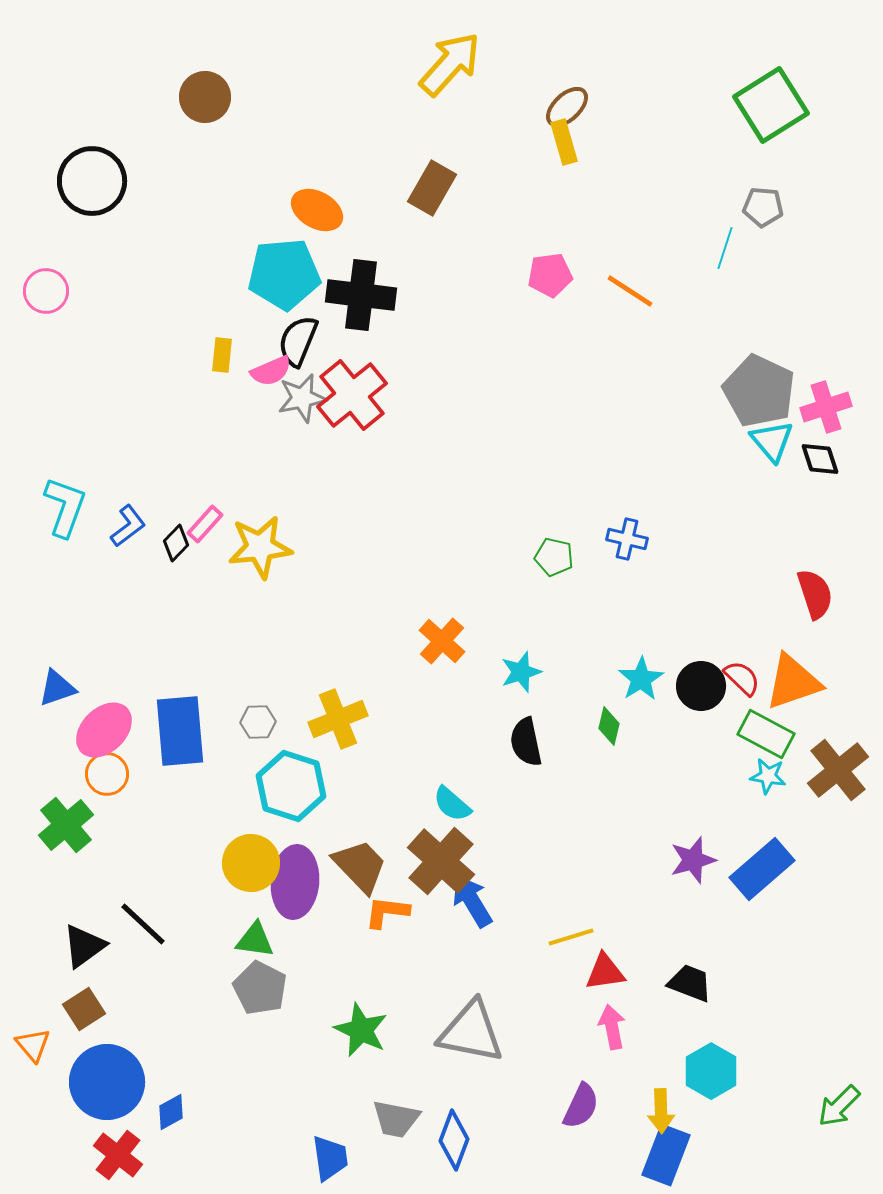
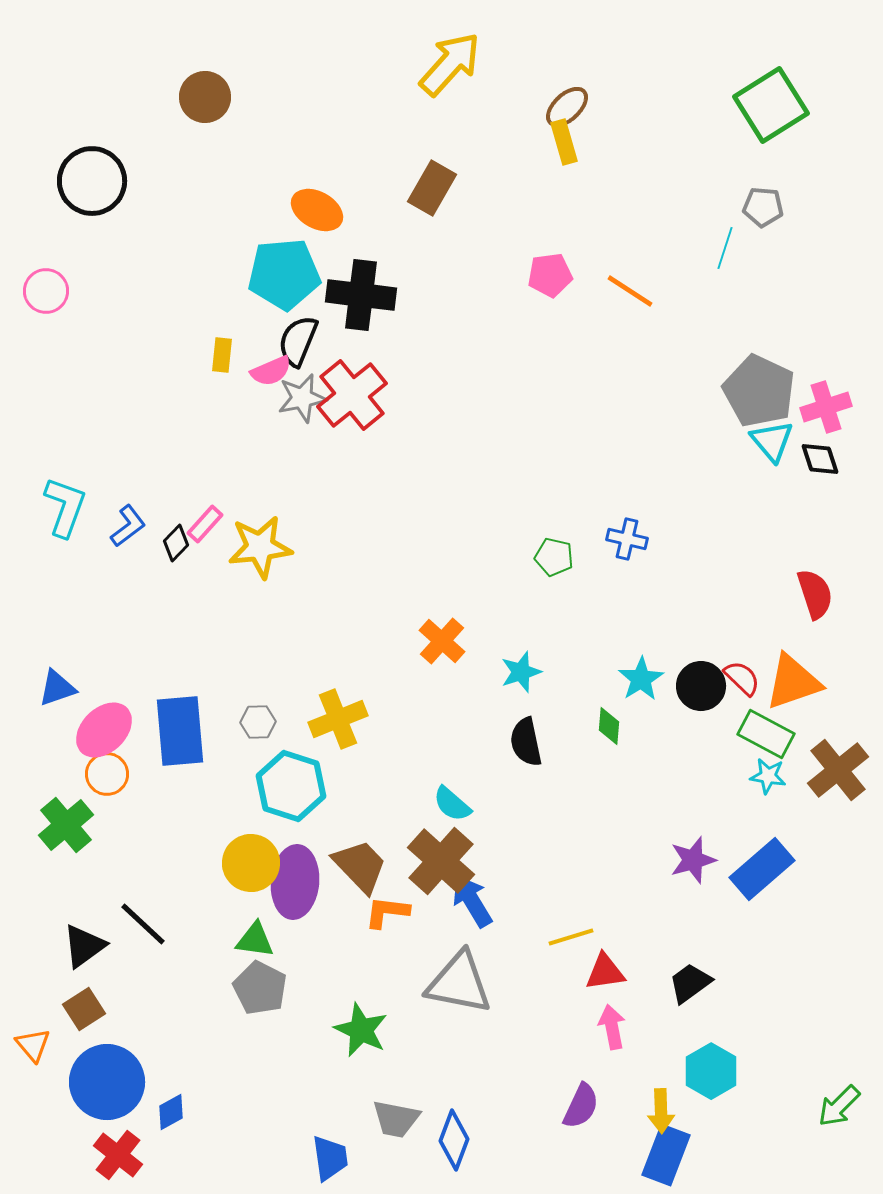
green diamond at (609, 726): rotated 9 degrees counterclockwise
black trapezoid at (690, 983): rotated 57 degrees counterclockwise
gray triangle at (471, 1032): moved 12 px left, 49 px up
